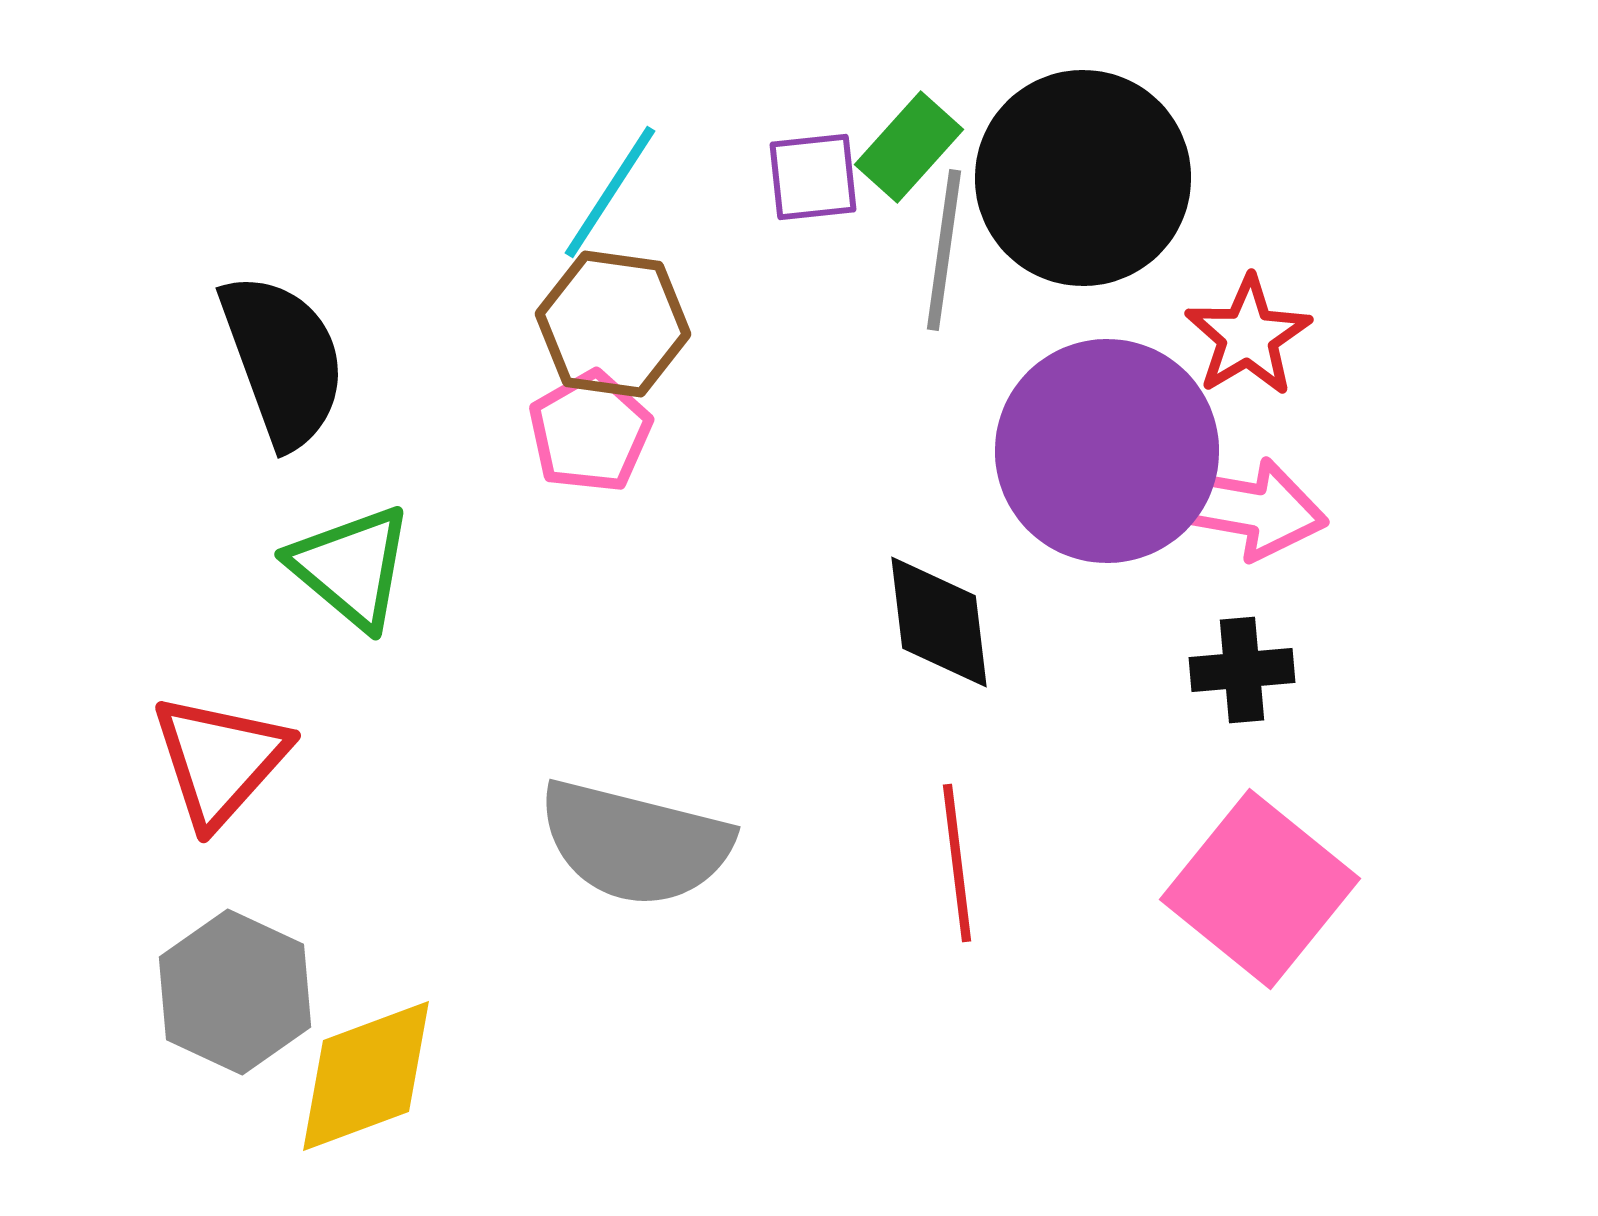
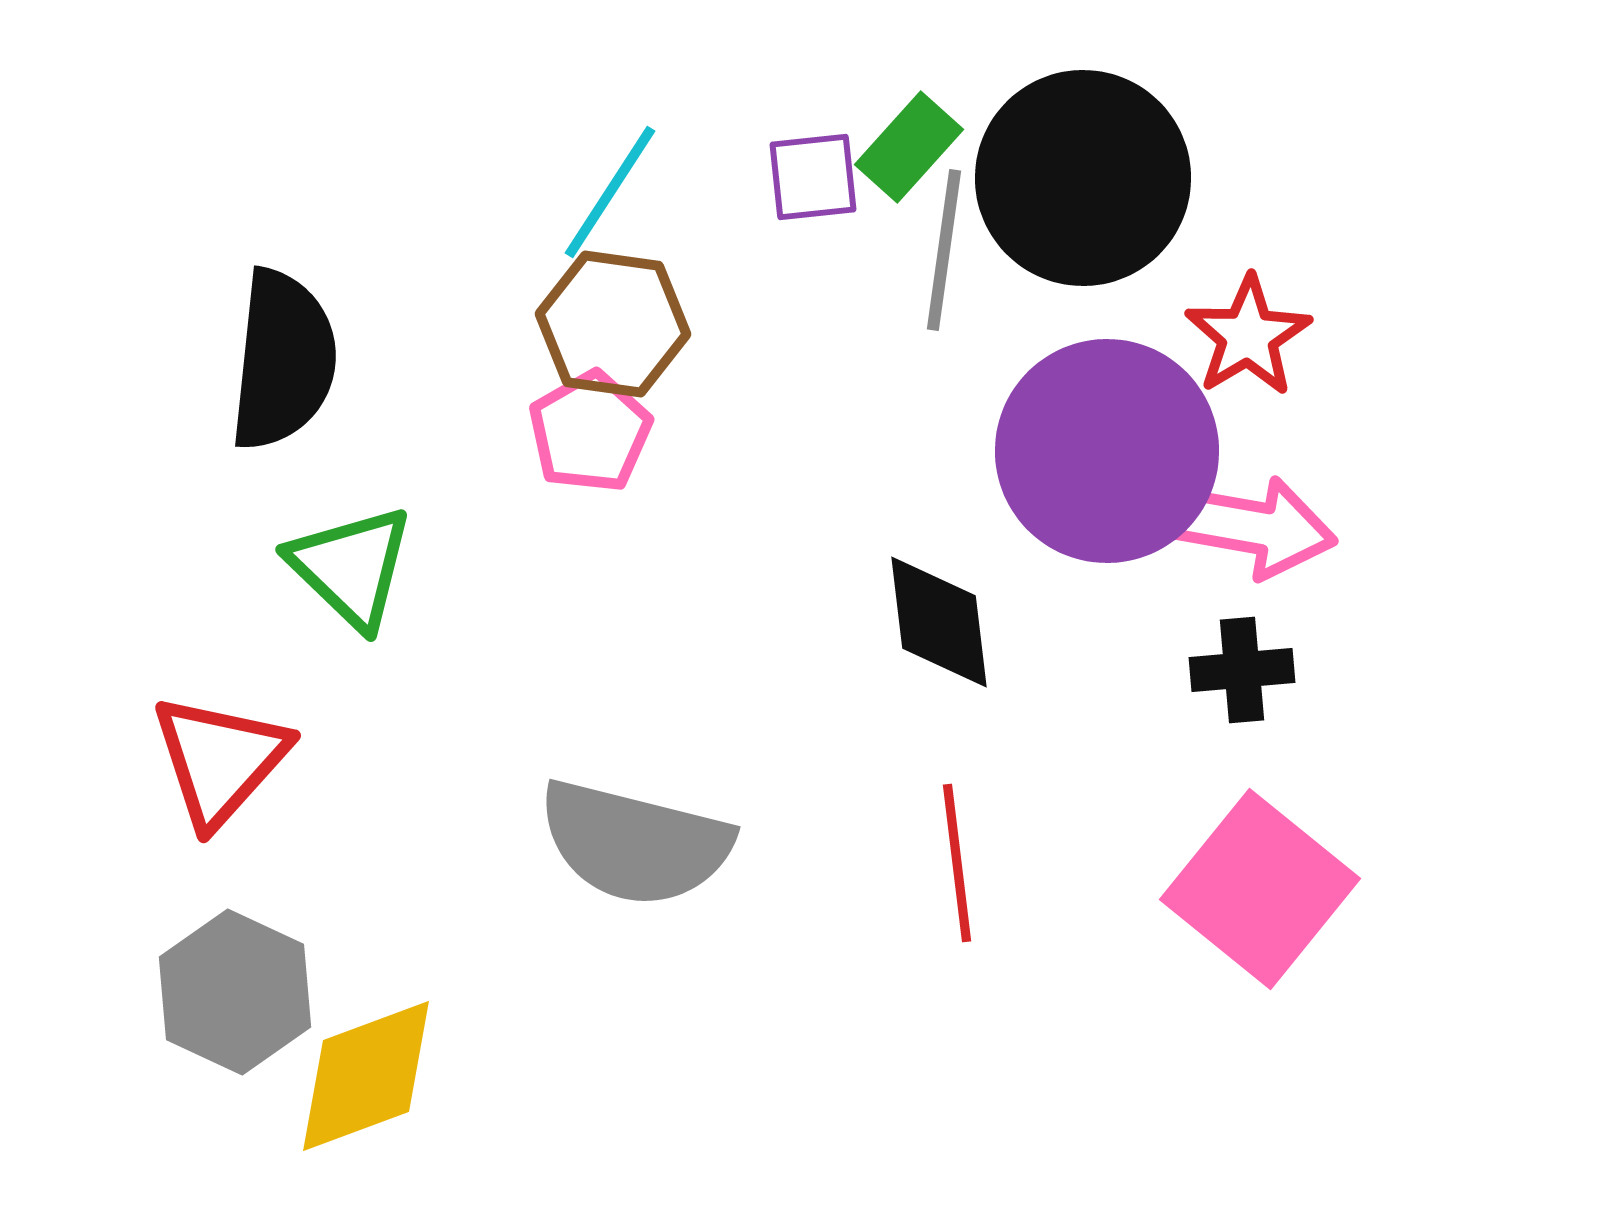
black semicircle: rotated 26 degrees clockwise
pink arrow: moved 9 px right, 19 px down
green triangle: rotated 4 degrees clockwise
